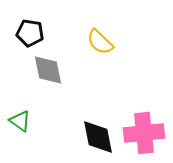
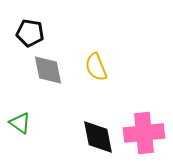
yellow semicircle: moved 4 px left, 25 px down; rotated 24 degrees clockwise
green triangle: moved 2 px down
